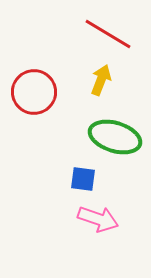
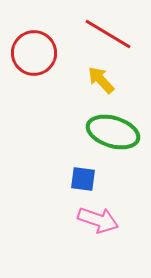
yellow arrow: rotated 64 degrees counterclockwise
red circle: moved 39 px up
green ellipse: moved 2 px left, 5 px up
pink arrow: moved 1 px down
